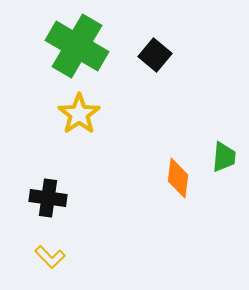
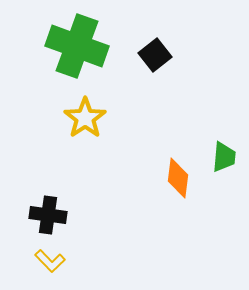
green cross: rotated 10 degrees counterclockwise
black square: rotated 12 degrees clockwise
yellow star: moved 6 px right, 4 px down
black cross: moved 17 px down
yellow L-shape: moved 4 px down
